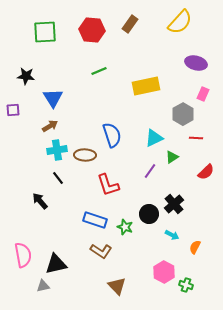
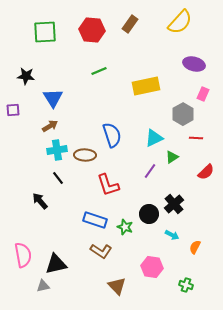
purple ellipse: moved 2 px left, 1 px down
pink hexagon: moved 12 px left, 5 px up; rotated 20 degrees counterclockwise
